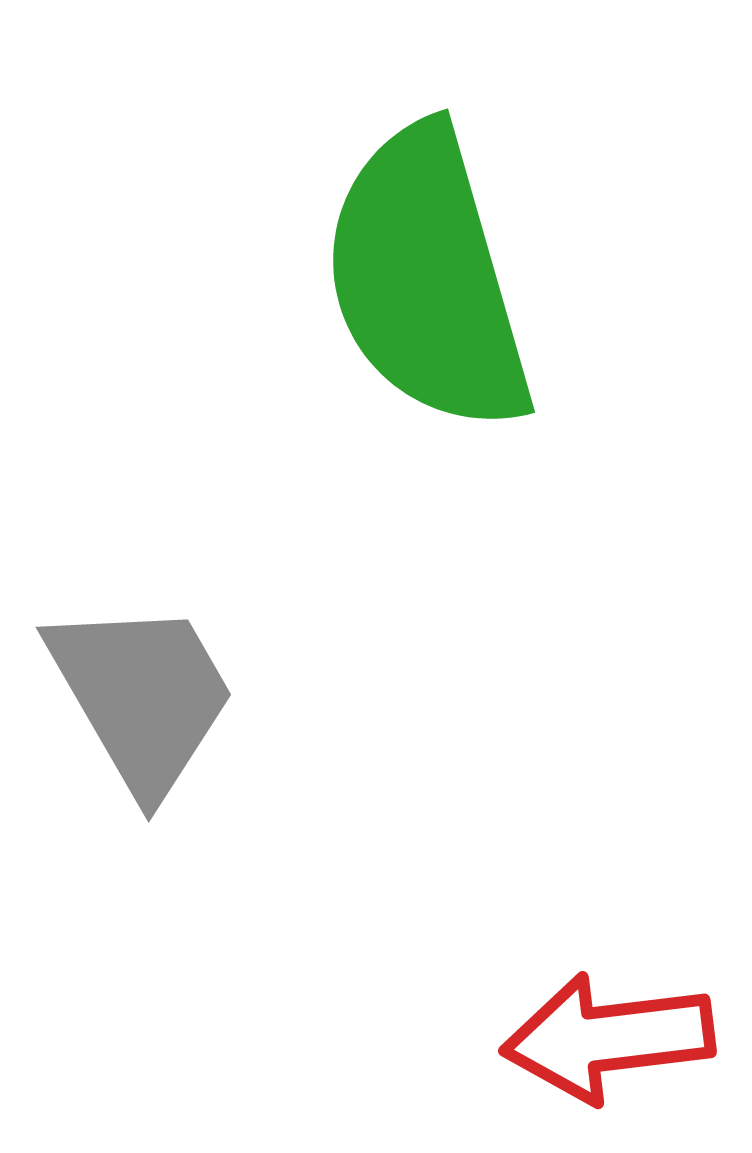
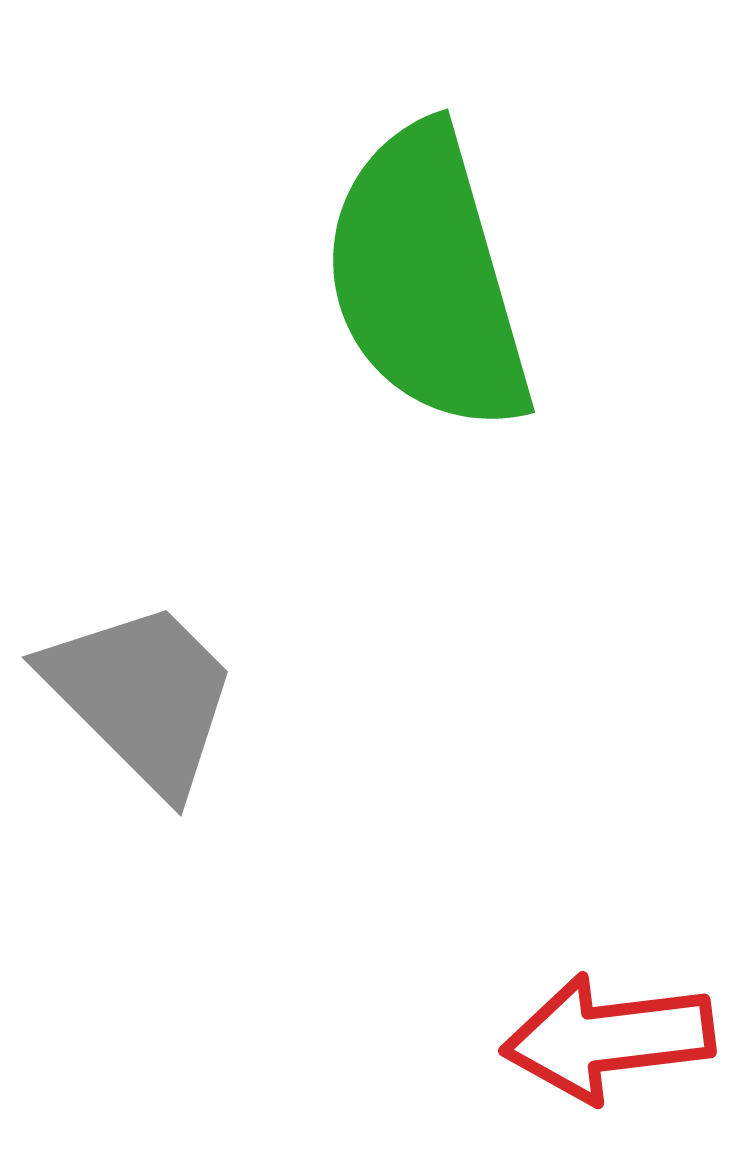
gray trapezoid: rotated 15 degrees counterclockwise
